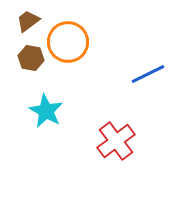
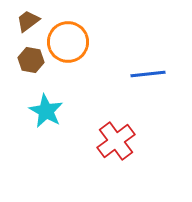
brown hexagon: moved 2 px down
blue line: rotated 20 degrees clockwise
